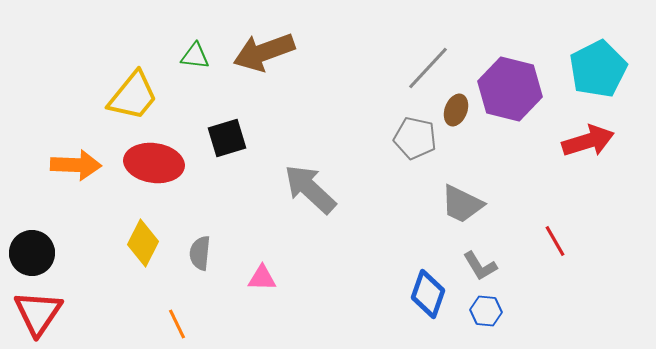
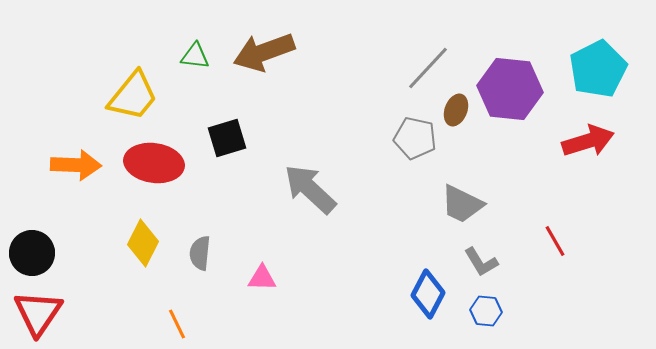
purple hexagon: rotated 8 degrees counterclockwise
gray L-shape: moved 1 px right, 4 px up
blue diamond: rotated 9 degrees clockwise
